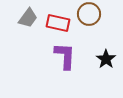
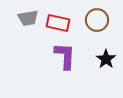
brown circle: moved 8 px right, 6 px down
gray trapezoid: rotated 45 degrees clockwise
